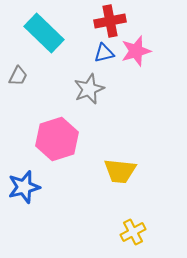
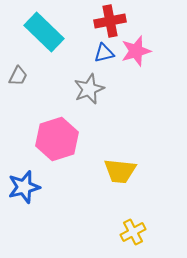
cyan rectangle: moved 1 px up
